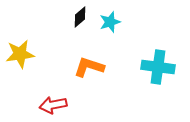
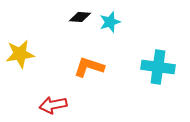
black diamond: rotated 45 degrees clockwise
